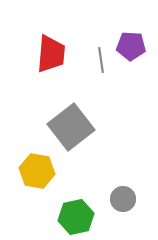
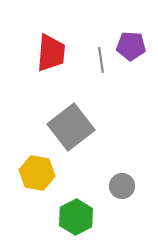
red trapezoid: moved 1 px up
yellow hexagon: moved 2 px down
gray circle: moved 1 px left, 13 px up
green hexagon: rotated 16 degrees counterclockwise
